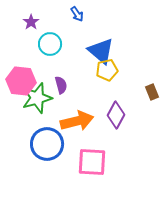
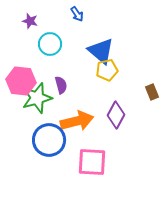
purple star: moved 1 px left, 1 px up; rotated 21 degrees counterclockwise
blue circle: moved 2 px right, 4 px up
